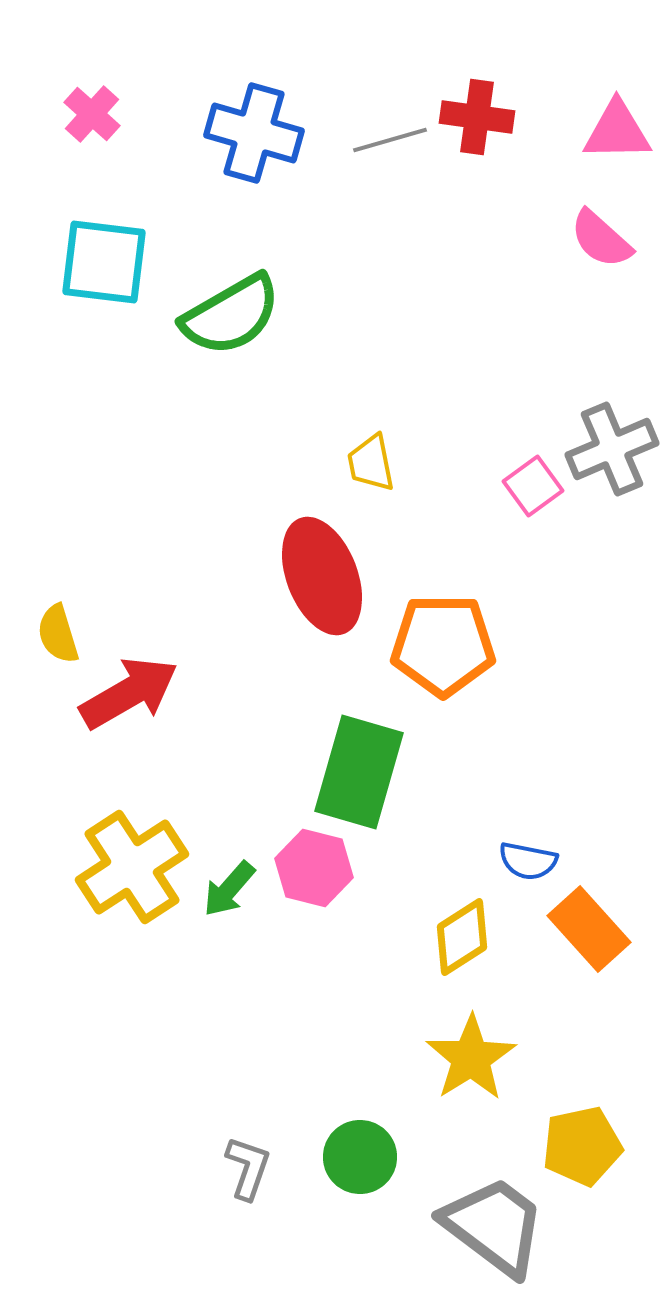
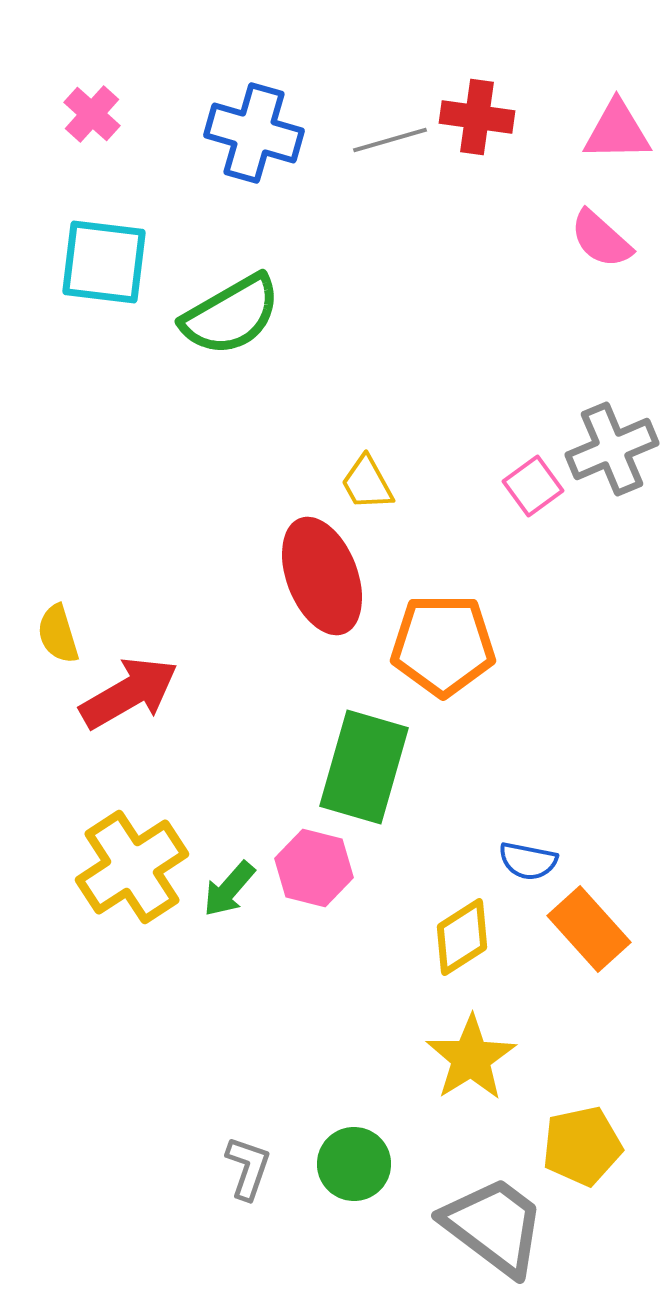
yellow trapezoid: moved 4 px left, 20 px down; rotated 18 degrees counterclockwise
green rectangle: moved 5 px right, 5 px up
green circle: moved 6 px left, 7 px down
